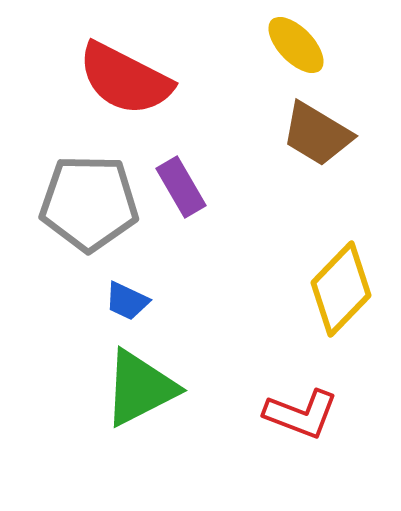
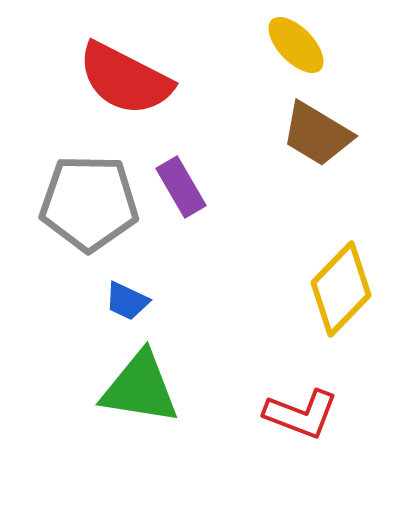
green triangle: rotated 36 degrees clockwise
